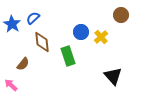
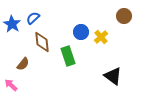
brown circle: moved 3 px right, 1 px down
black triangle: rotated 12 degrees counterclockwise
